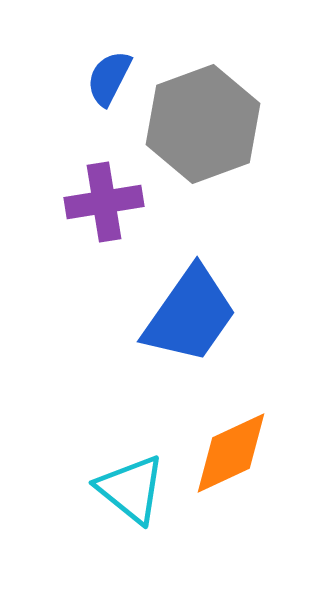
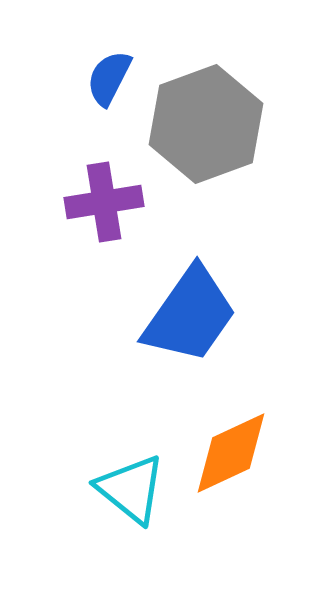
gray hexagon: moved 3 px right
